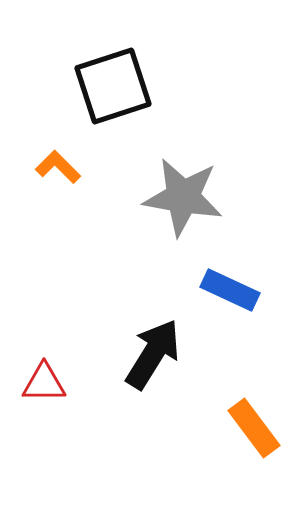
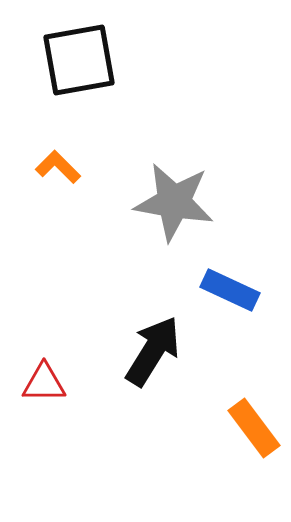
black square: moved 34 px left, 26 px up; rotated 8 degrees clockwise
gray star: moved 9 px left, 5 px down
black arrow: moved 3 px up
